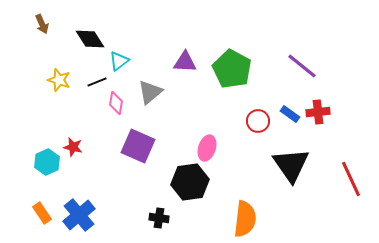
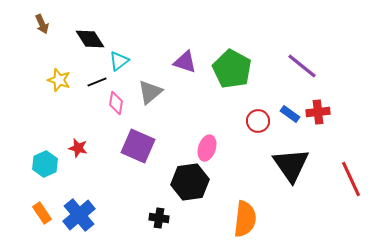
purple triangle: rotated 15 degrees clockwise
red star: moved 5 px right, 1 px down
cyan hexagon: moved 2 px left, 2 px down
